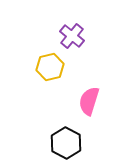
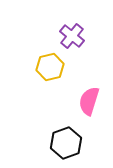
black hexagon: rotated 12 degrees clockwise
